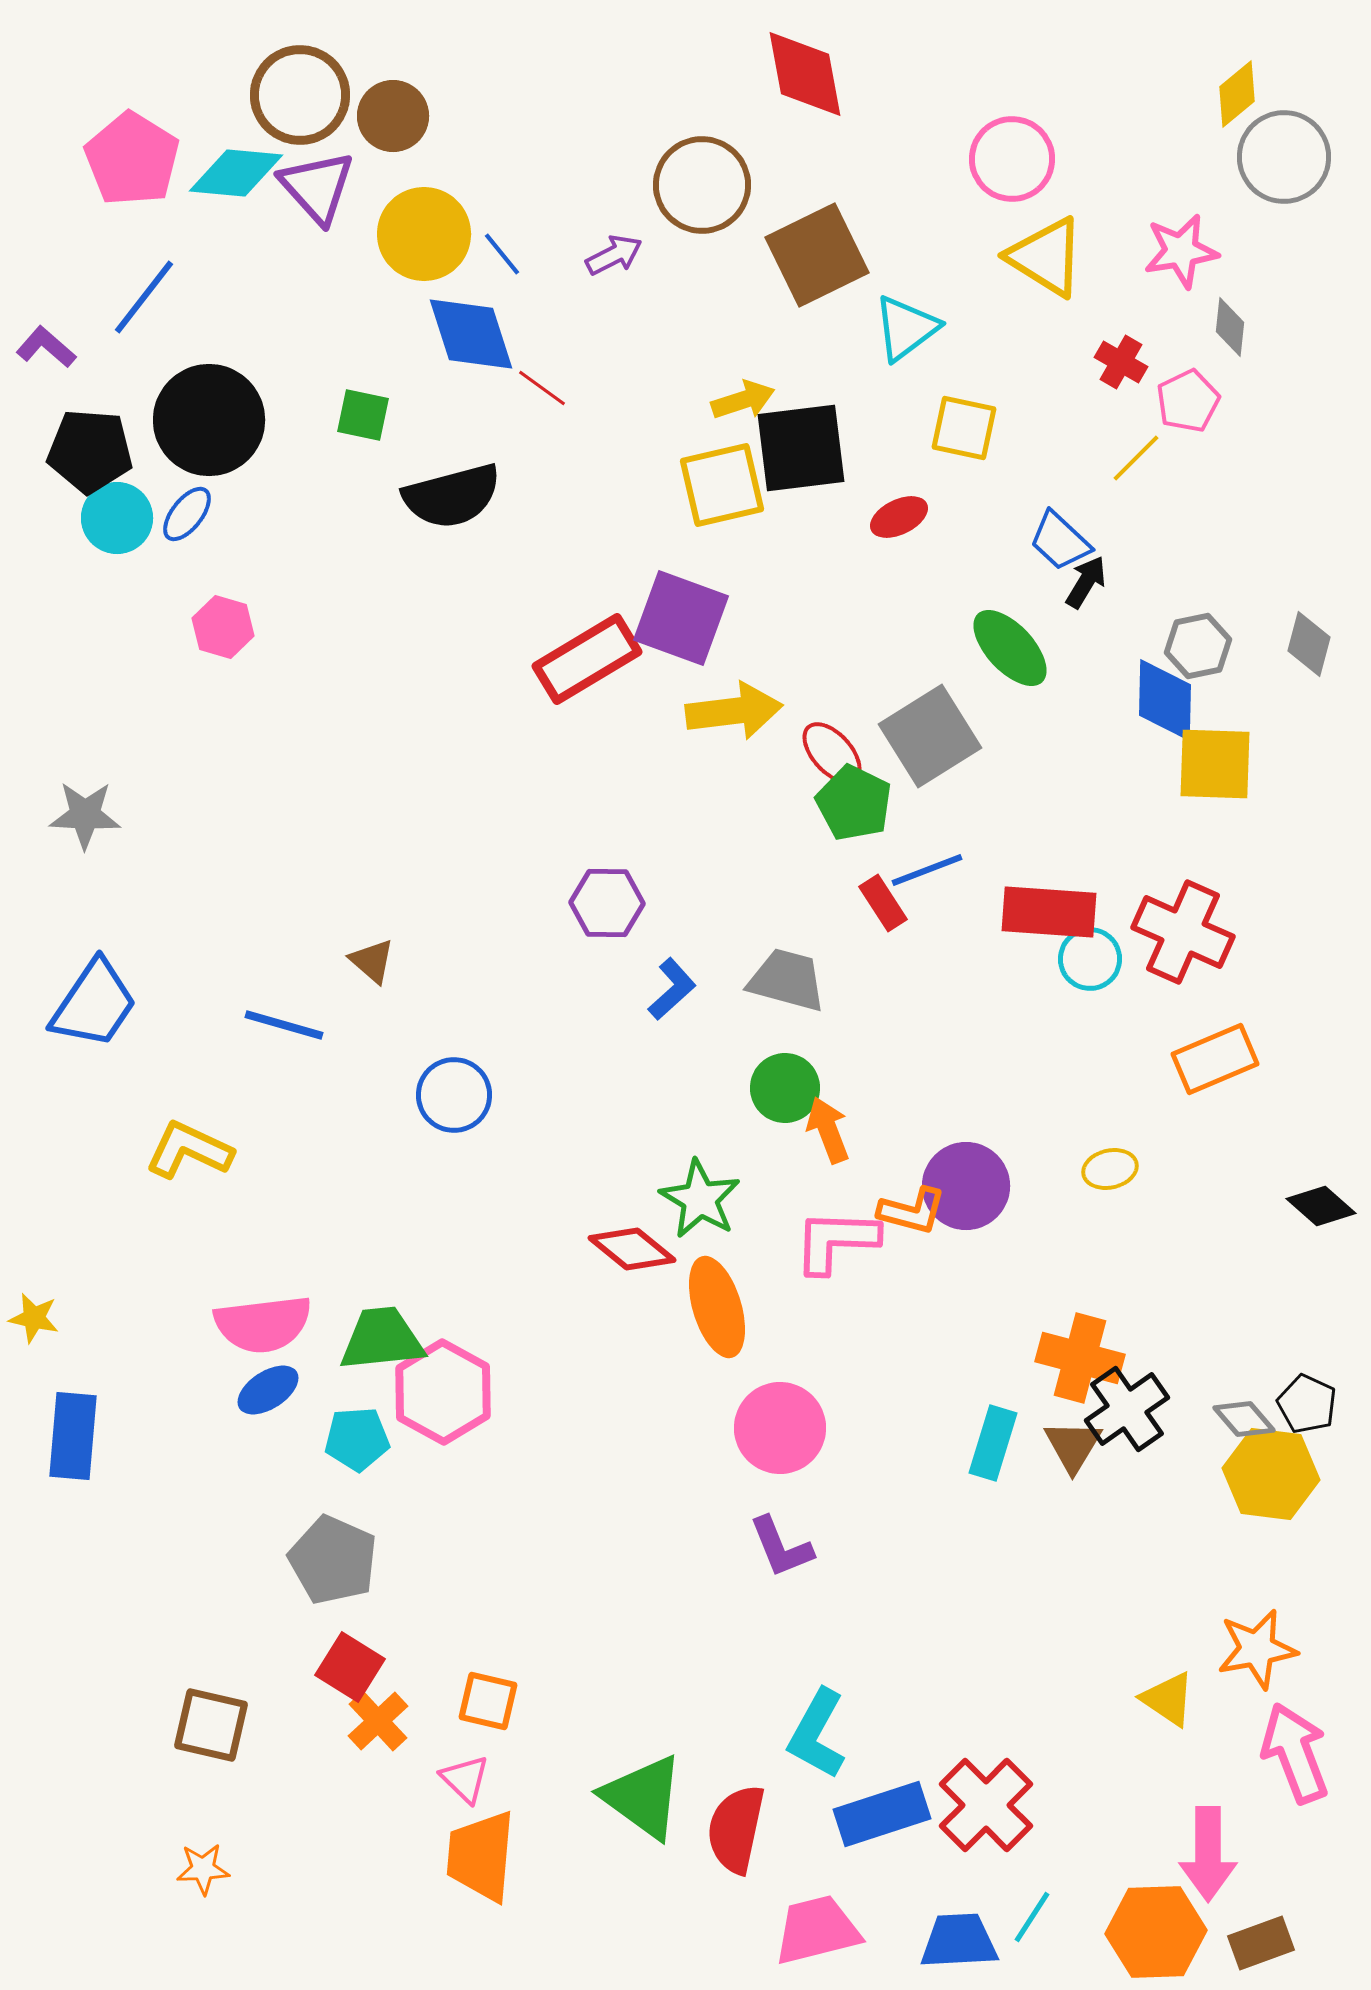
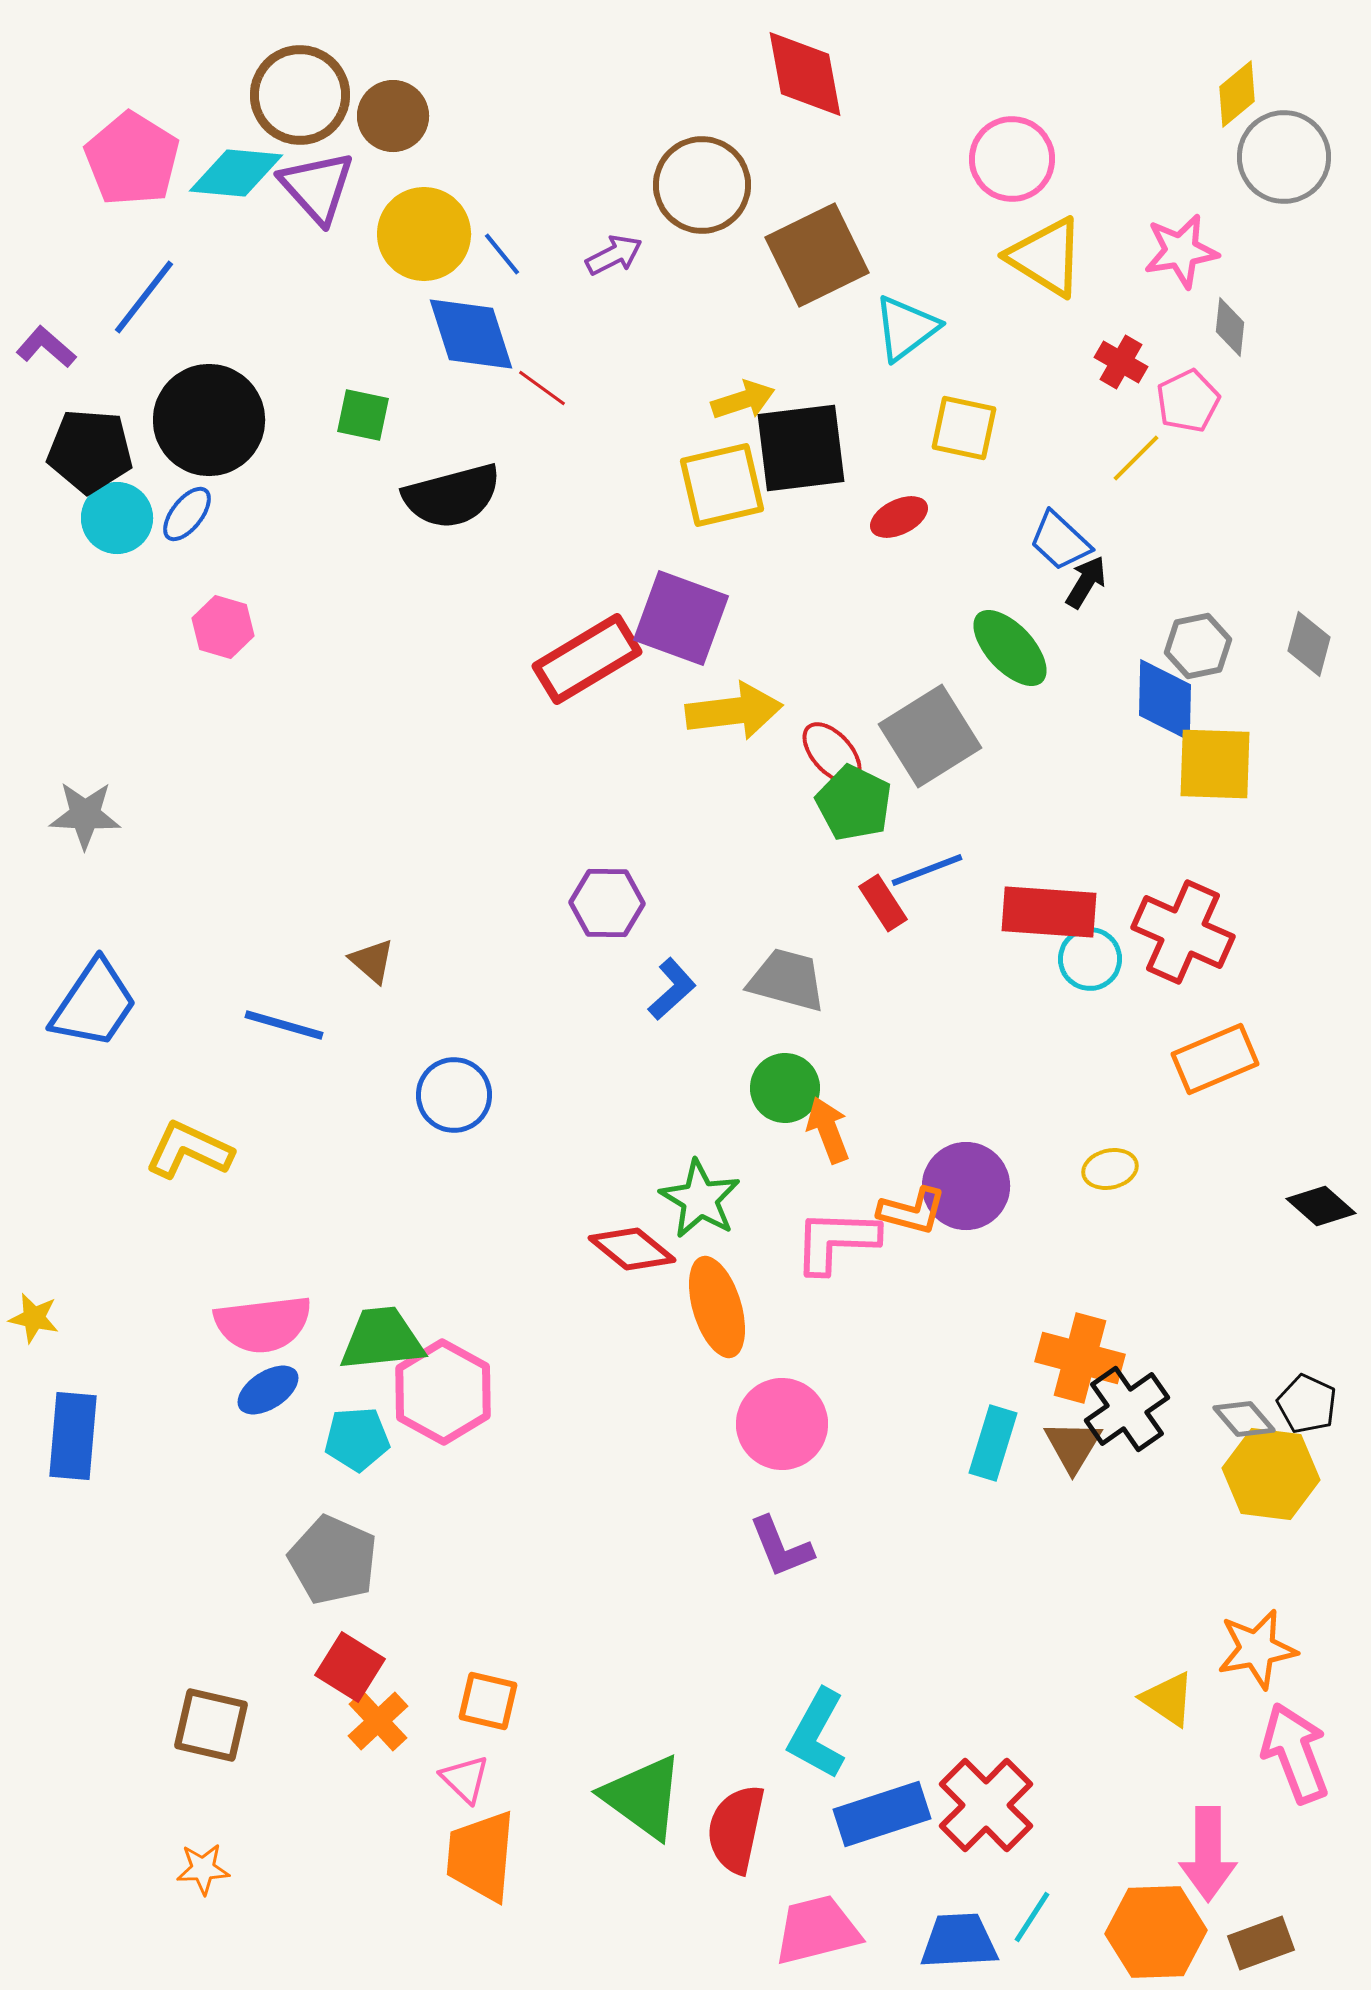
pink circle at (780, 1428): moved 2 px right, 4 px up
